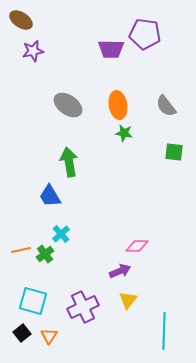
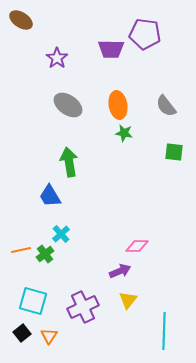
purple star: moved 24 px right, 7 px down; rotated 25 degrees counterclockwise
